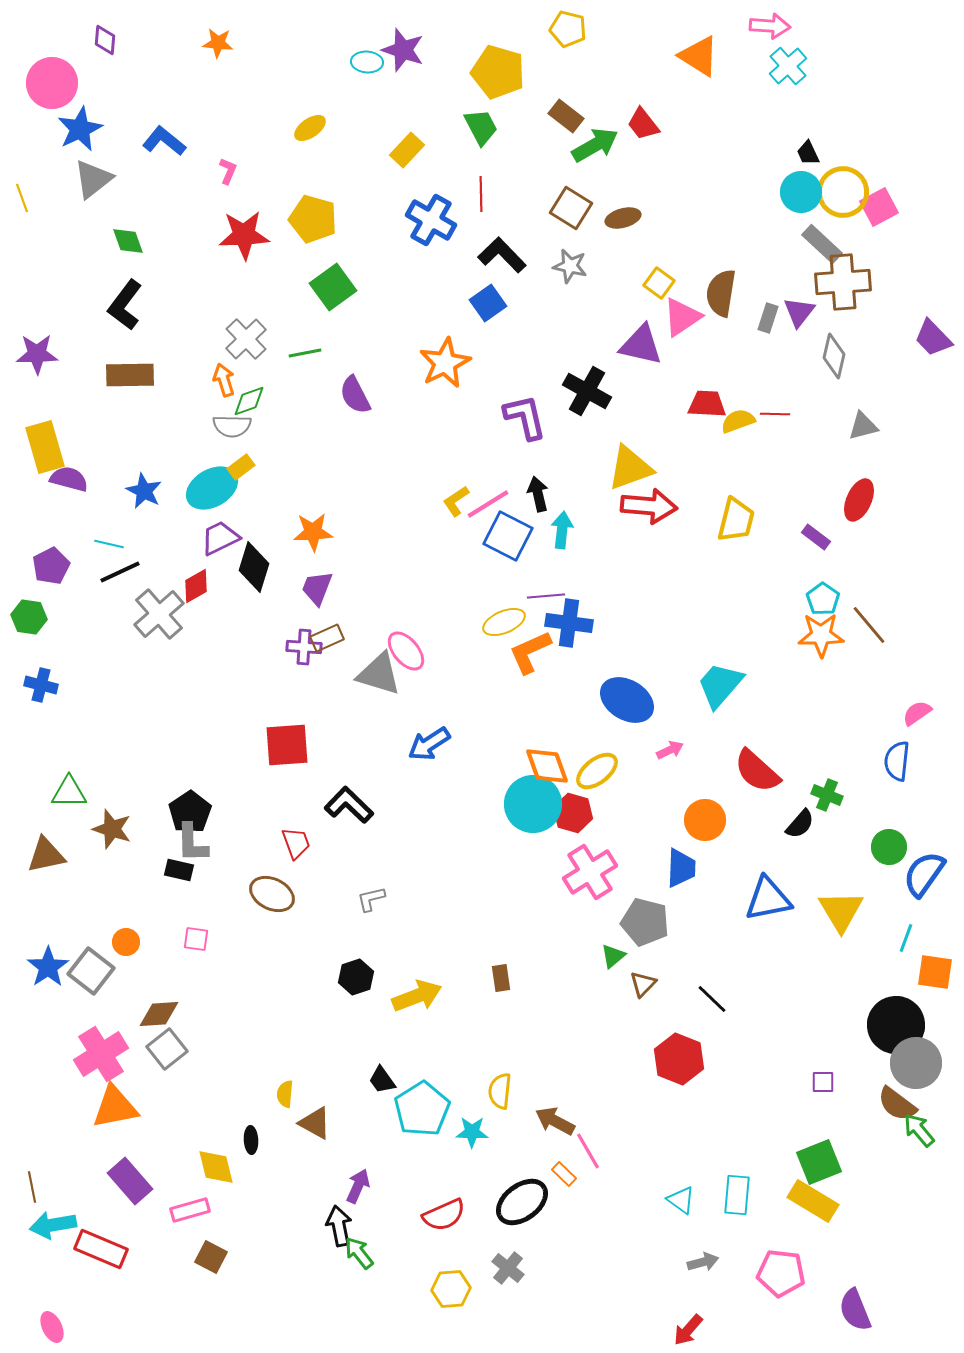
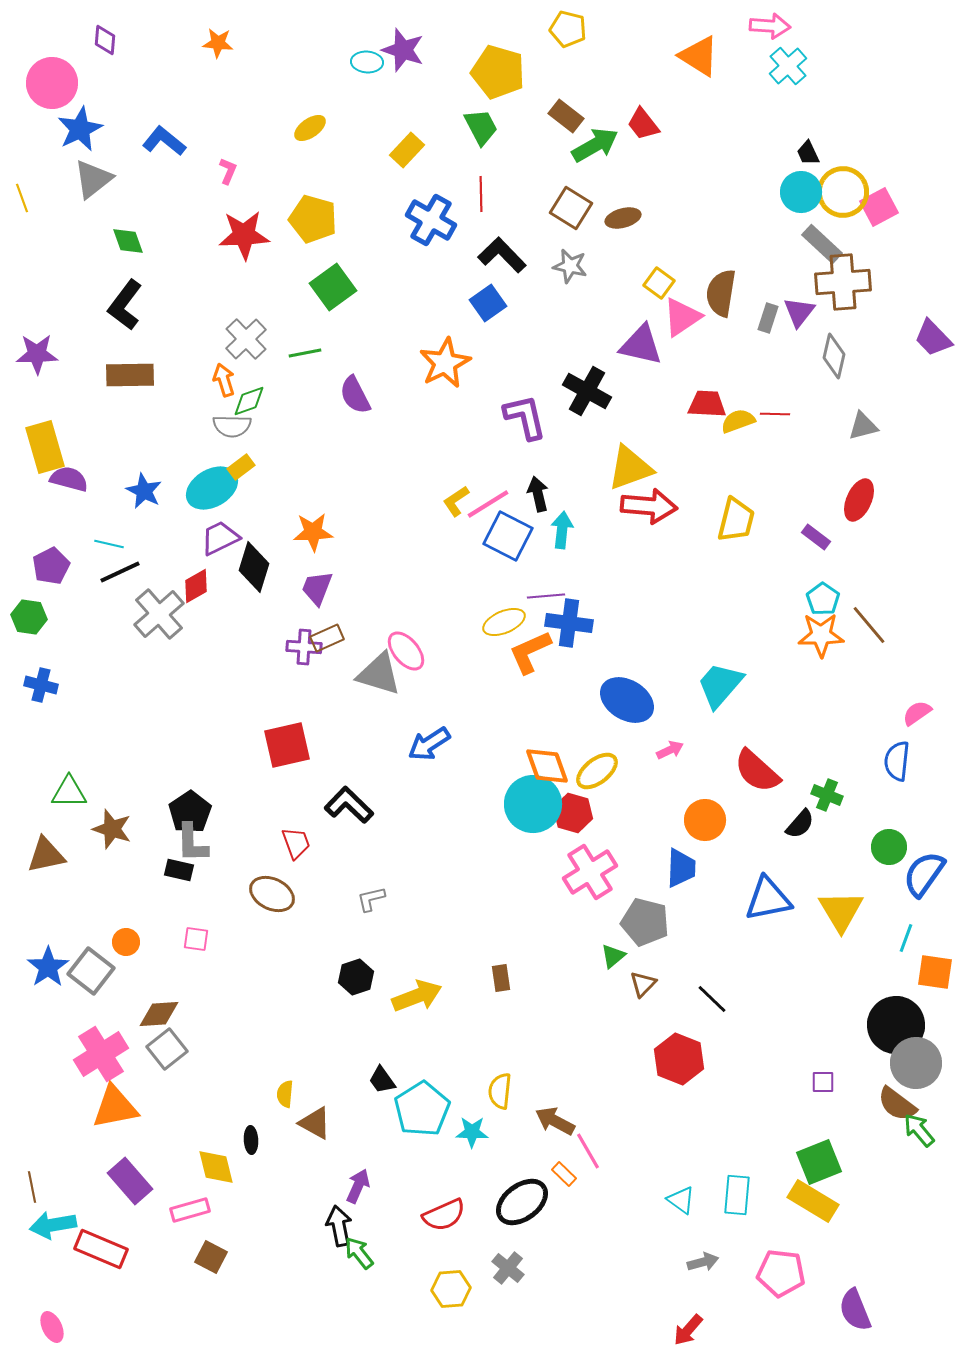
red square at (287, 745): rotated 9 degrees counterclockwise
